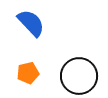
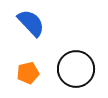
black circle: moved 3 px left, 7 px up
